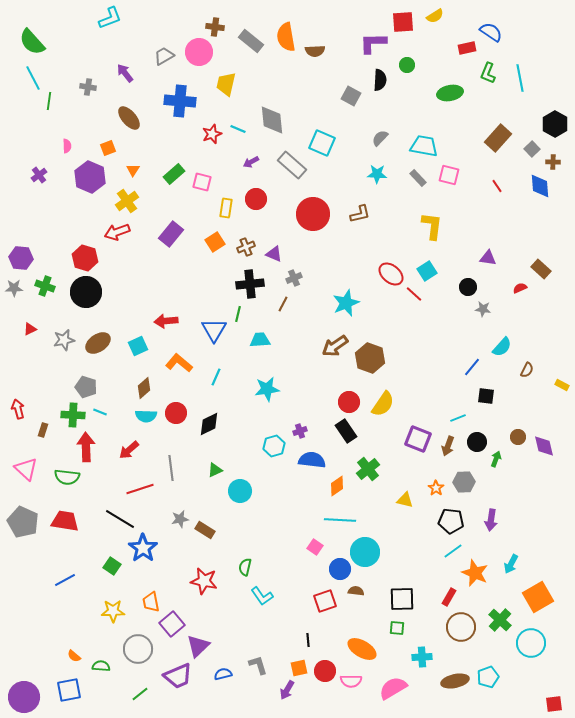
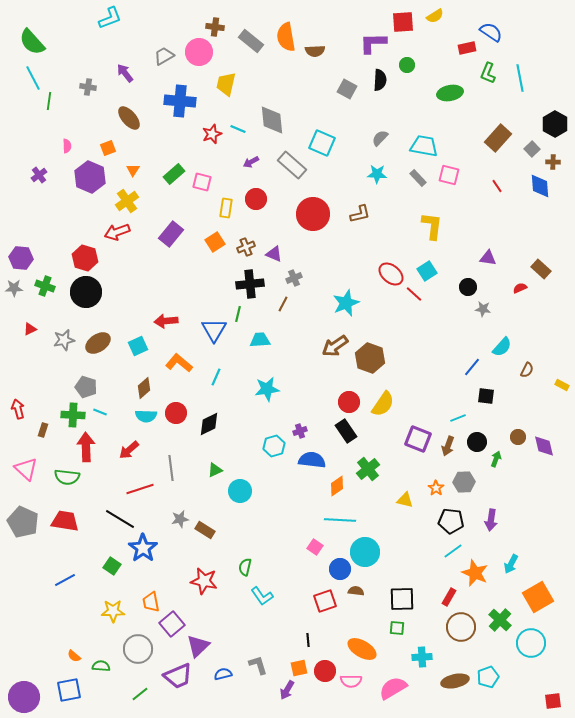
gray square at (351, 96): moved 4 px left, 7 px up
red square at (554, 704): moved 1 px left, 3 px up
